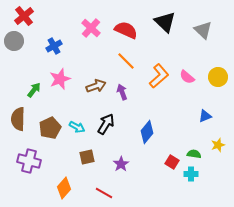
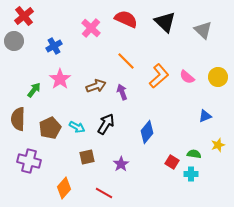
red semicircle: moved 11 px up
pink star: rotated 15 degrees counterclockwise
